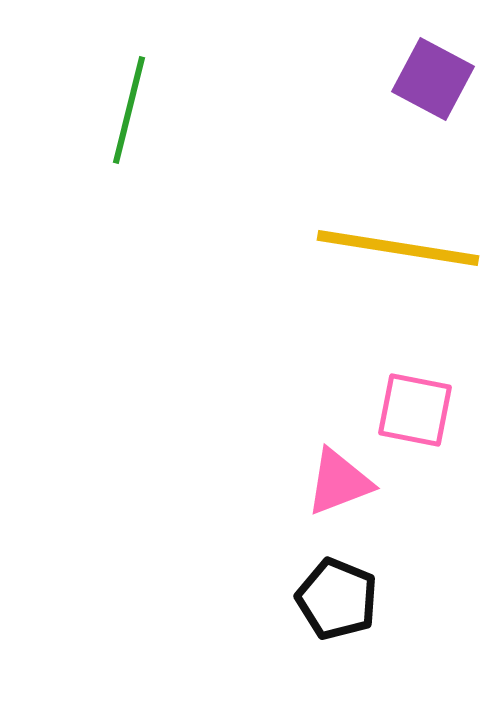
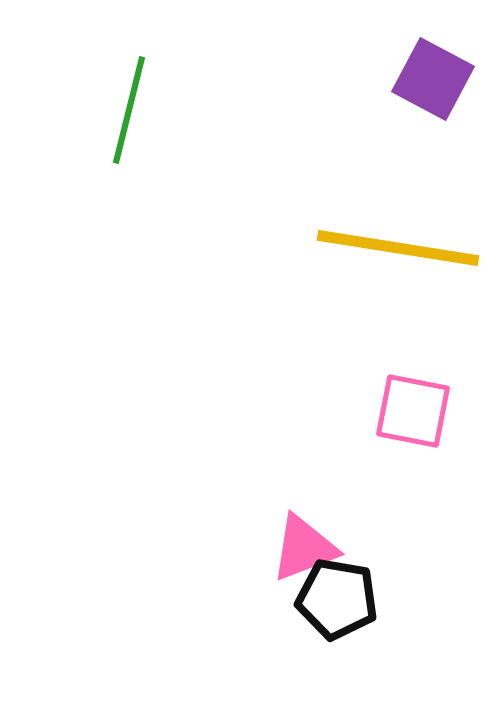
pink square: moved 2 px left, 1 px down
pink triangle: moved 35 px left, 66 px down
black pentagon: rotated 12 degrees counterclockwise
